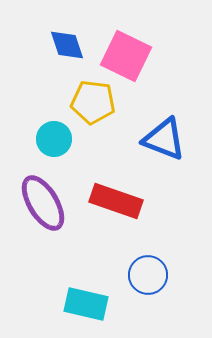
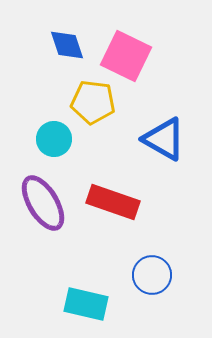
blue triangle: rotated 9 degrees clockwise
red rectangle: moved 3 px left, 1 px down
blue circle: moved 4 px right
